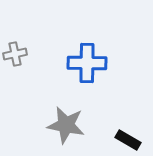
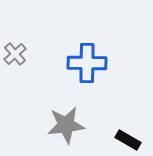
gray cross: rotated 30 degrees counterclockwise
gray star: rotated 18 degrees counterclockwise
